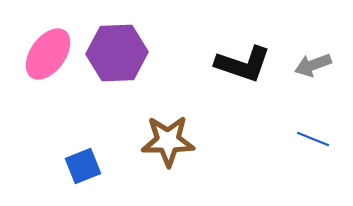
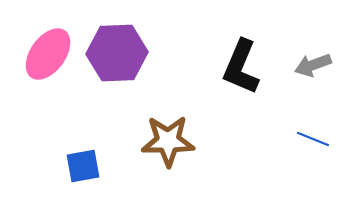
black L-shape: moved 2 px left, 3 px down; rotated 94 degrees clockwise
blue square: rotated 12 degrees clockwise
